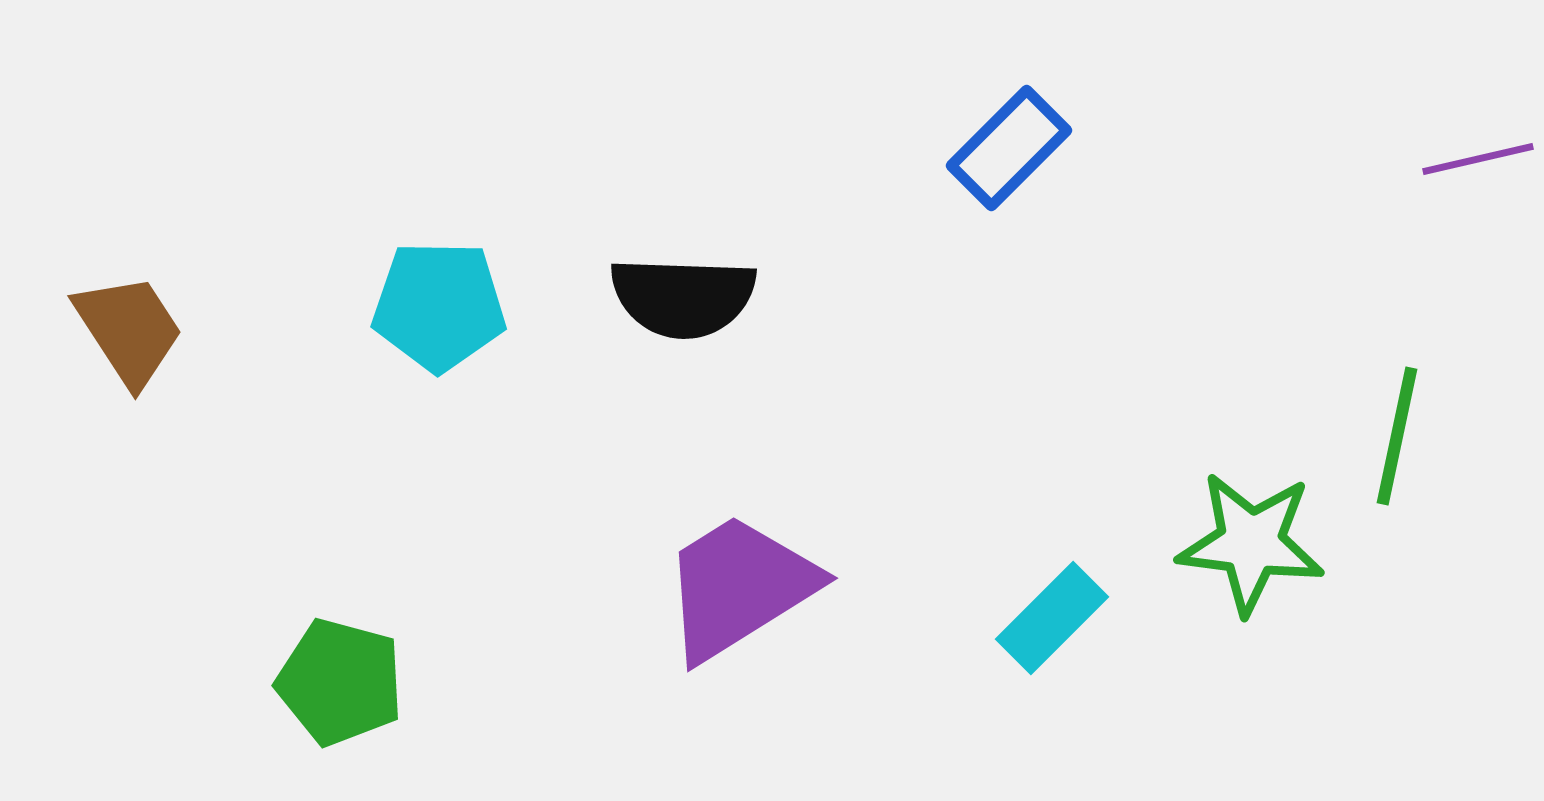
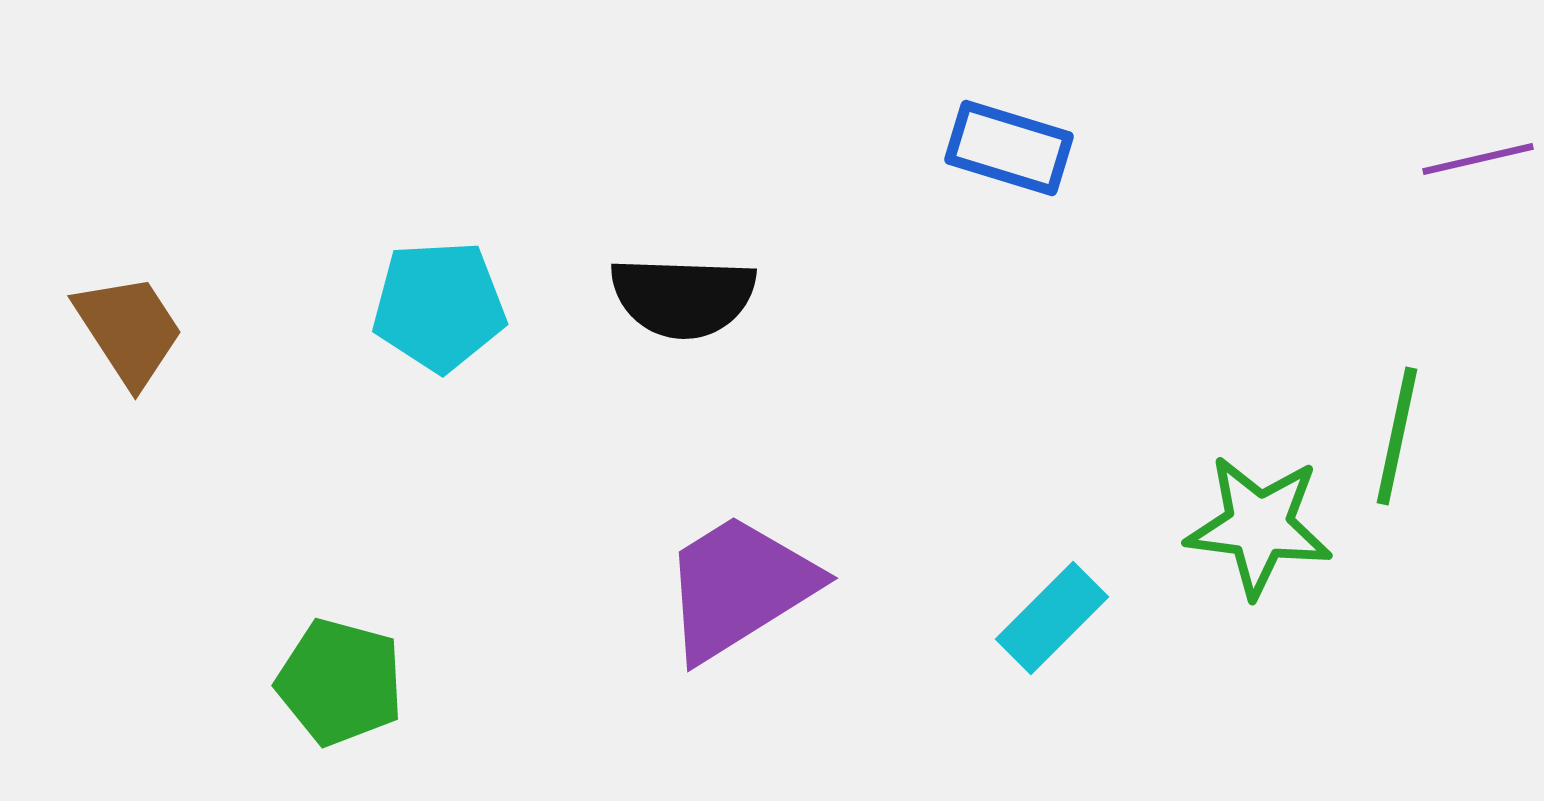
blue rectangle: rotated 62 degrees clockwise
cyan pentagon: rotated 4 degrees counterclockwise
green star: moved 8 px right, 17 px up
